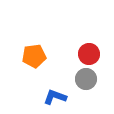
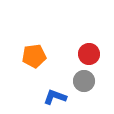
gray circle: moved 2 px left, 2 px down
